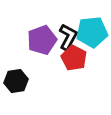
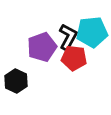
purple pentagon: moved 7 px down
red pentagon: rotated 20 degrees counterclockwise
black hexagon: rotated 25 degrees counterclockwise
